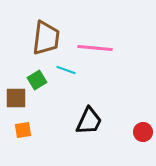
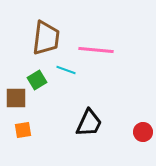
pink line: moved 1 px right, 2 px down
black trapezoid: moved 2 px down
